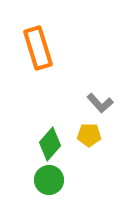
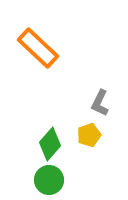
orange rectangle: rotated 30 degrees counterclockwise
gray L-shape: rotated 68 degrees clockwise
yellow pentagon: rotated 20 degrees counterclockwise
